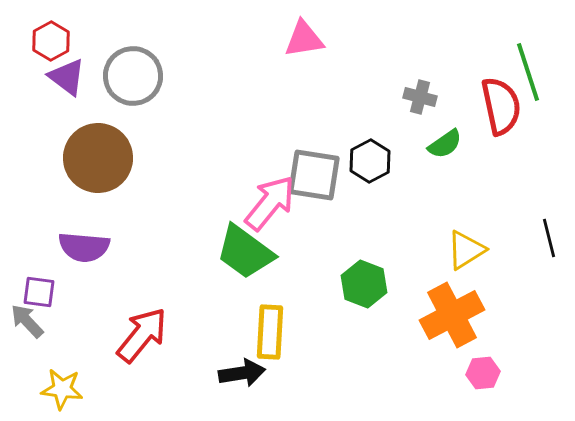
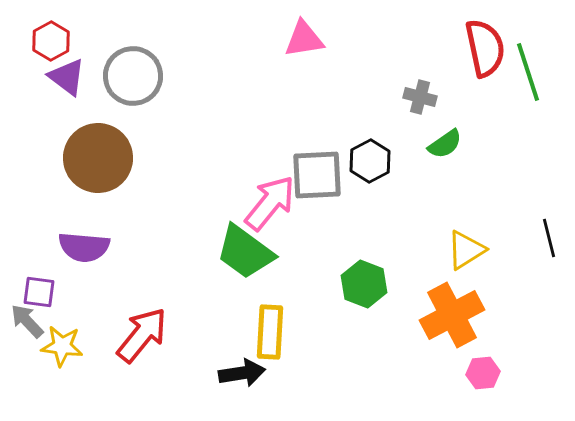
red semicircle: moved 16 px left, 58 px up
gray square: moved 3 px right; rotated 12 degrees counterclockwise
yellow star: moved 43 px up
